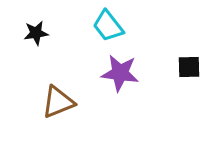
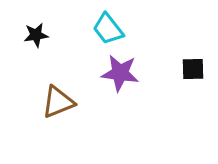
cyan trapezoid: moved 3 px down
black star: moved 2 px down
black square: moved 4 px right, 2 px down
